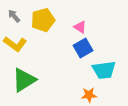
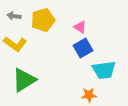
gray arrow: rotated 40 degrees counterclockwise
